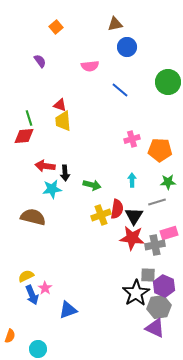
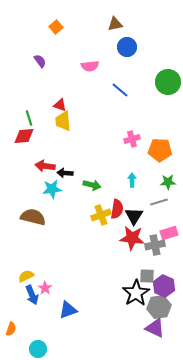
black arrow: rotated 98 degrees clockwise
gray line: moved 2 px right
gray square: moved 1 px left, 1 px down
orange semicircle: moved 1 px right, 7 px up
